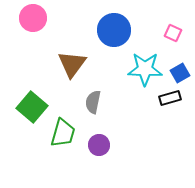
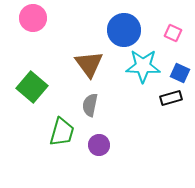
blue circle: moved 10 px right
brown triangle: moved 17 px right; rotated 12 degrees counterclockwise
cyan star: moved 2 px left, 3 px up
blue square: rotated 36 degrees counterclockwise
black rectangle: moved 1 px right
gray semicircle: moved 3 px left, 3 px down
green square: moved 20 px up
green trapezoid: moved 1 px left, 1 px up
